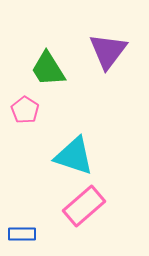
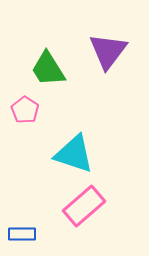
cyan triangle: moved 2 px up
